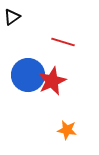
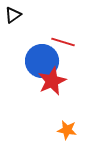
black triangle: moved 1 px right, 2 px up
blue circle: moved 14 px right, 14 px up
